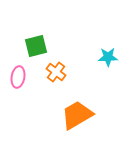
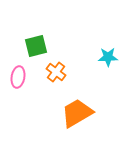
orange trapezoid: moved 2 px up
